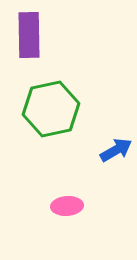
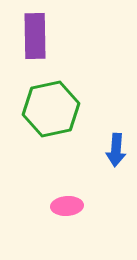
purple rectangle: moved 6 px right, 1 px down
blue arrow: rotated 124 degrees clockwise
